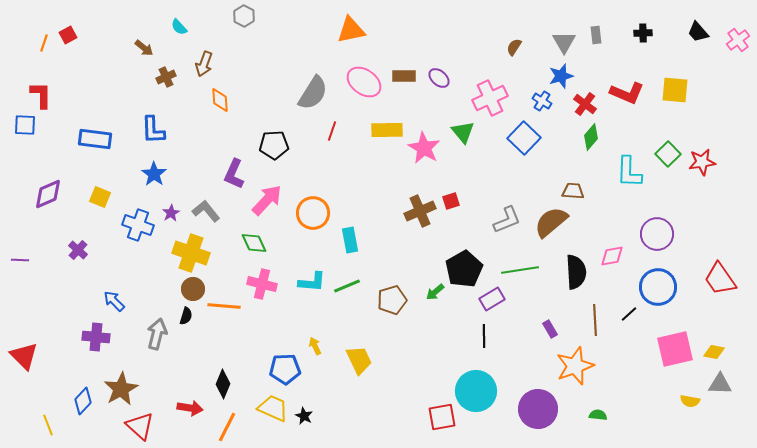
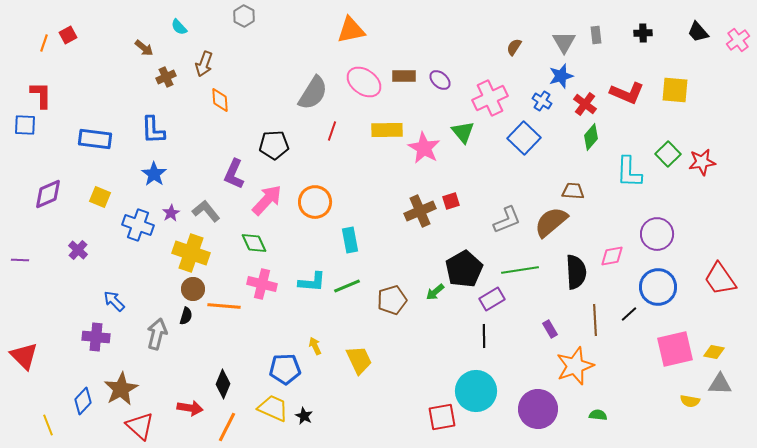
purple ellipse at (439, 78): moved 1 px right, 2 px down
orange circle at (313, 213): moved 2 px right, 11 px up
